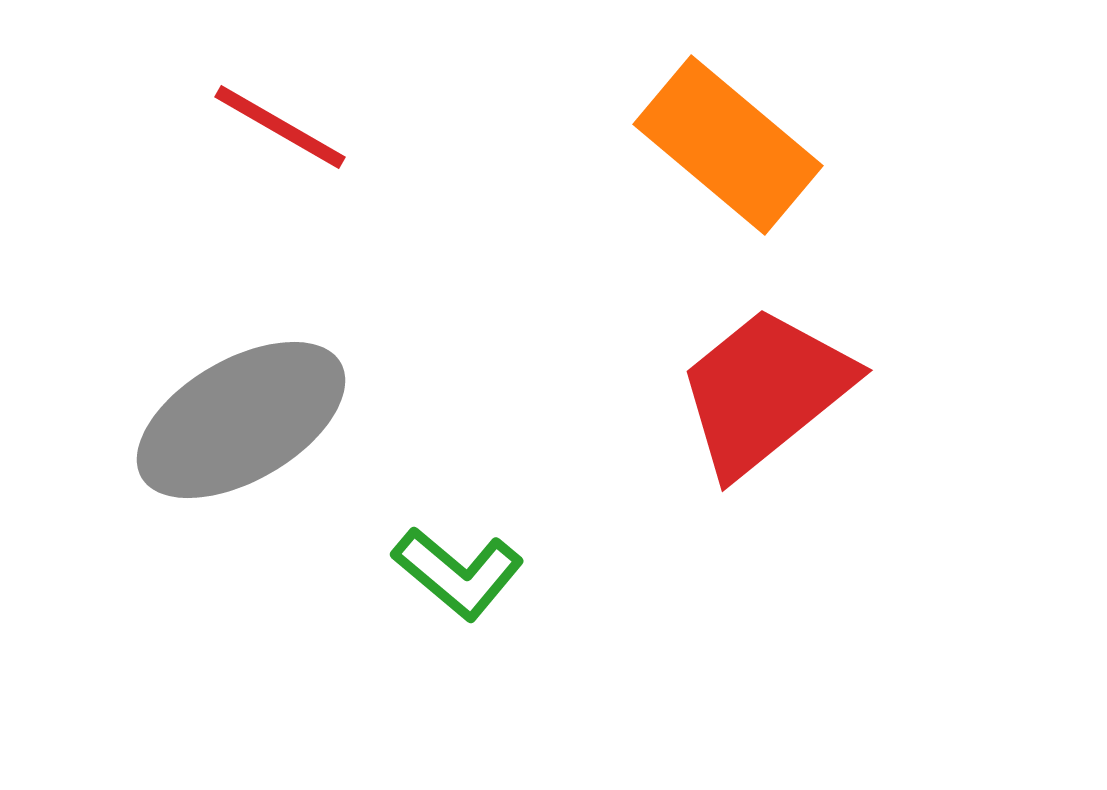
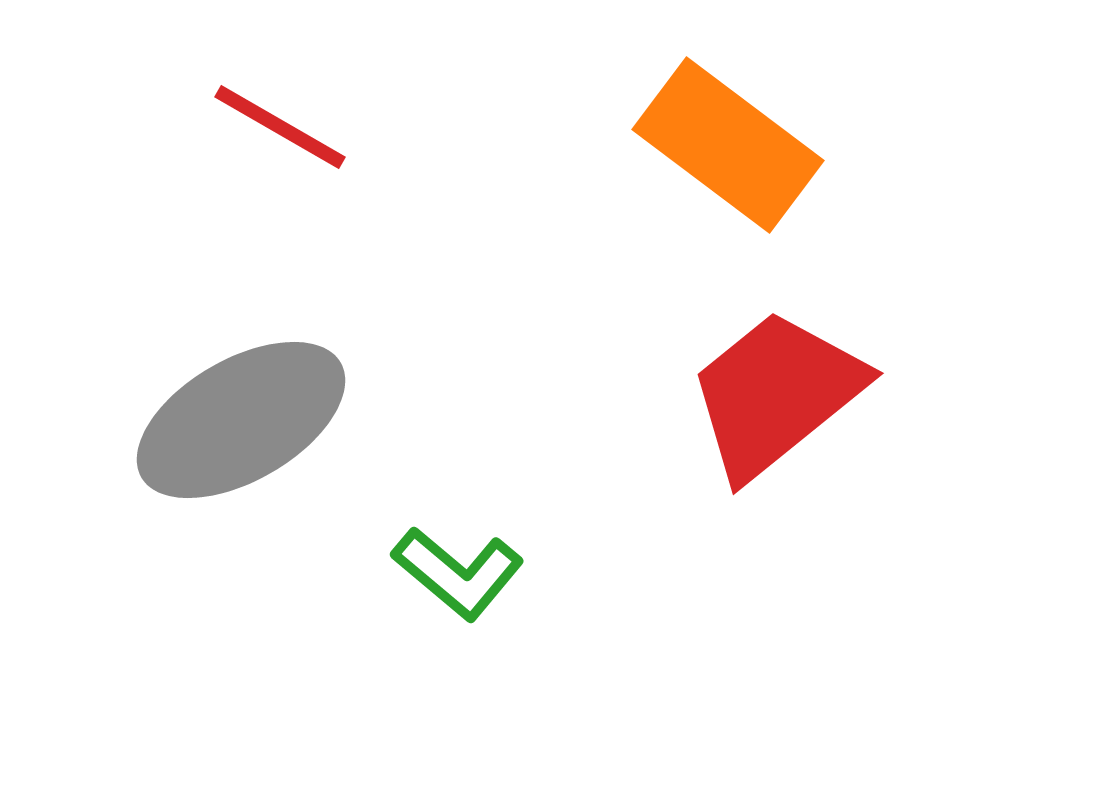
orange rectangle: rotated 3 degrees counterclockwise
red trapezoid: moved 11 px right, 3 px down
